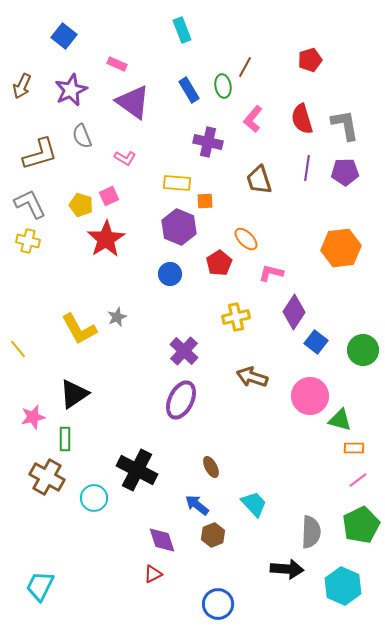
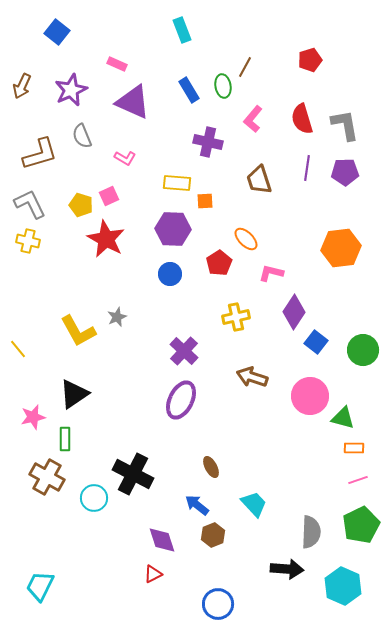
blue square at (64, 36): moved 7 px left, 4 px up
purple triangle at (133, 102): rotated 12 degrees counterclockwise
purple hexagon at (179, 227): moved 6 px left, 2 px down; rotated 20 degrees counterclockwise
red star at (106, 239): rotated 12 degrees counterclockwise
yellow L-shape at (79, 329): moved 1 px left, 2 px down
green triangle at (340, 420): moved 3 px right, 2 px up
black cross at (137, 470): moved 4 px left, 4 px down
pink line at (358, 480): rotated 18 degrees clockwise
